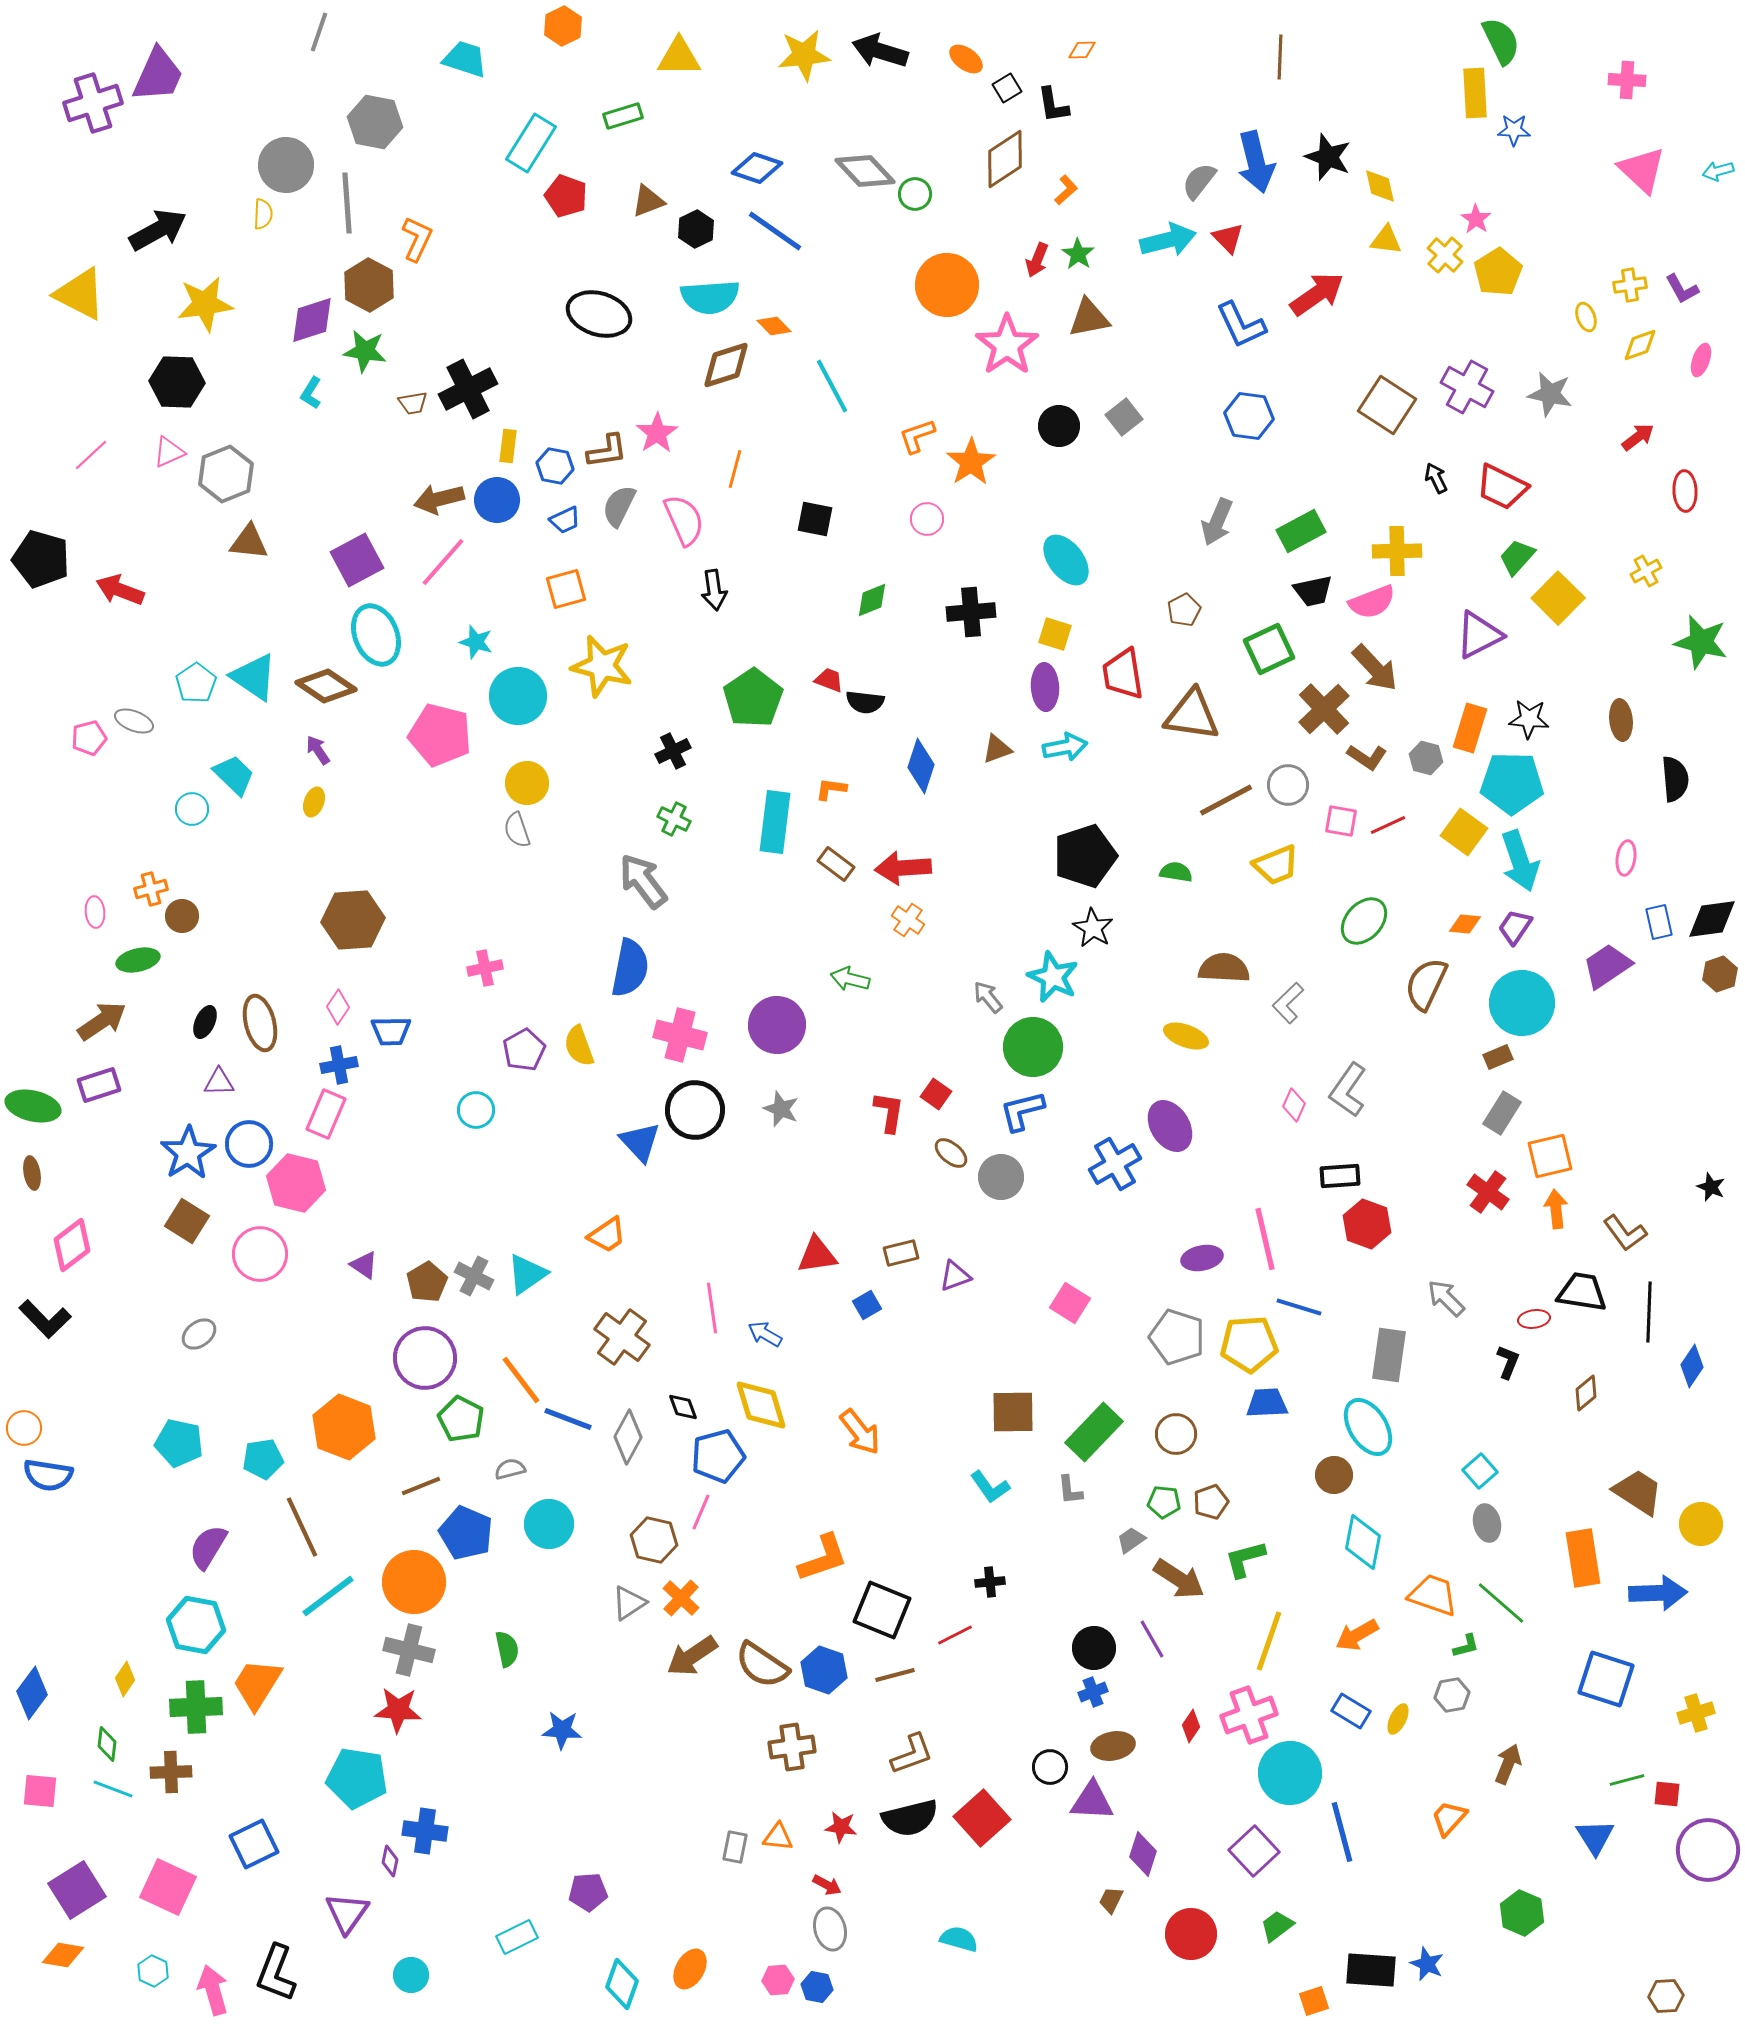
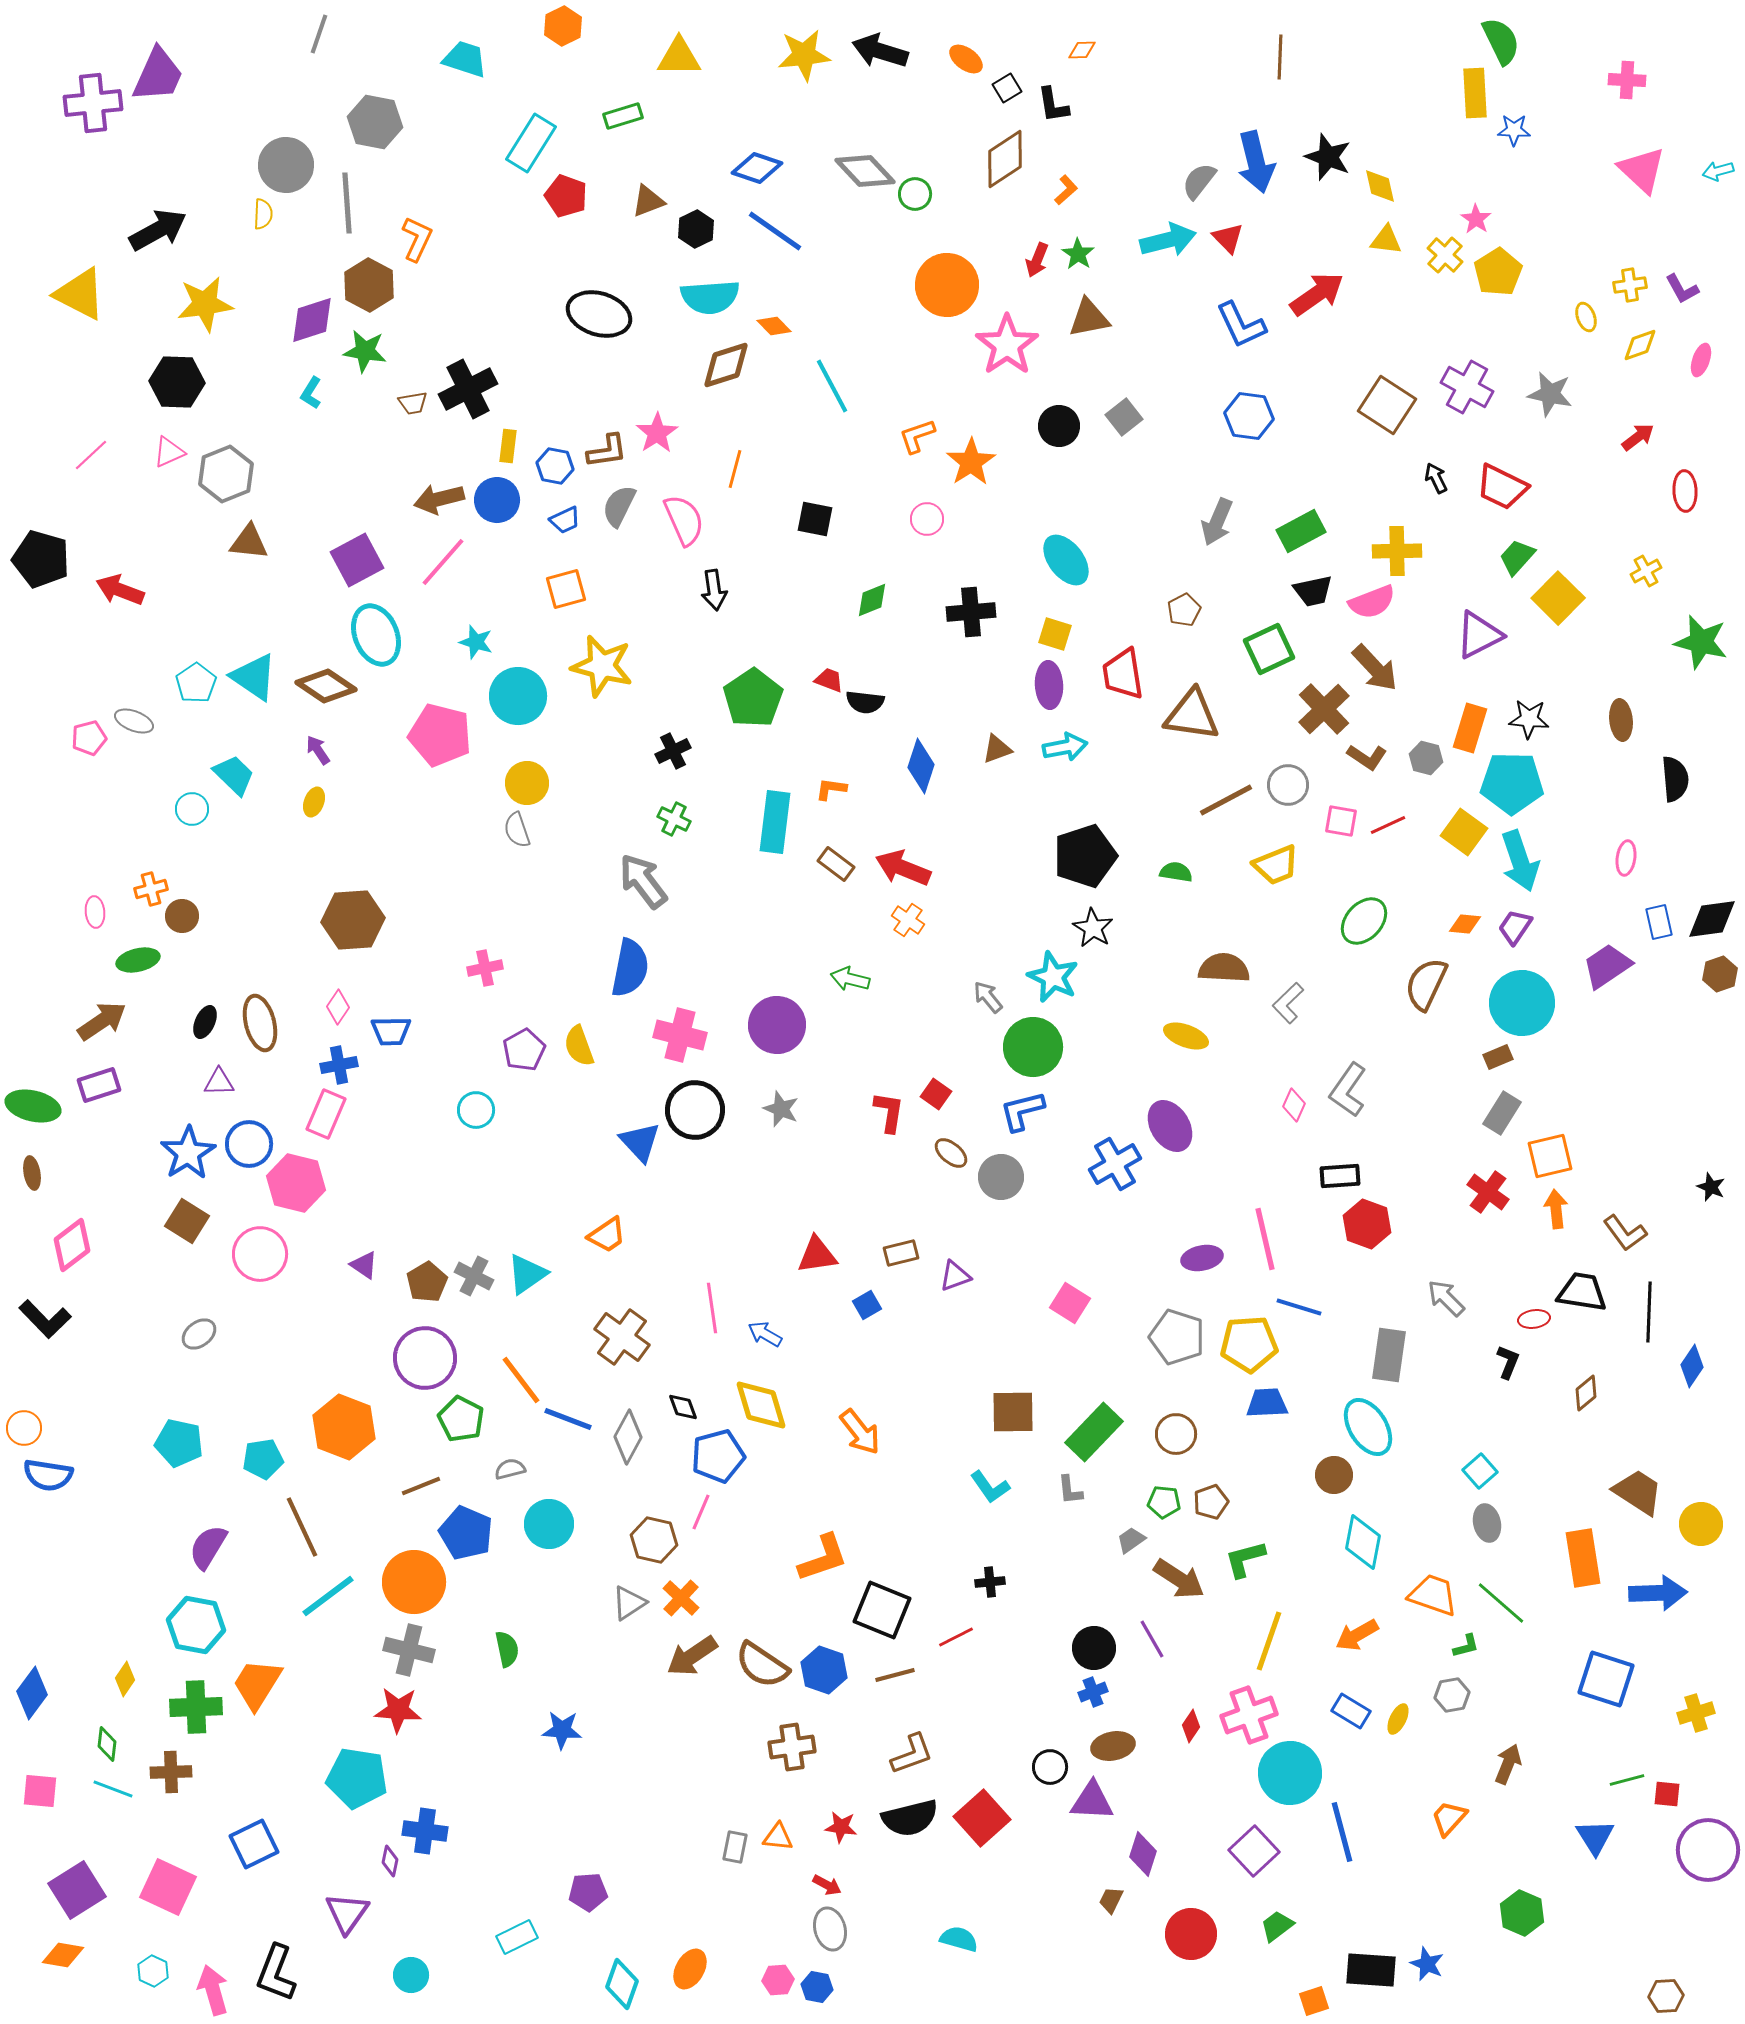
gray line at (319, 32): moved 2 px down
purple cross at (93, 103): rotated 12 degrees clockwise
purple ellipse at (1045, 687): moved 4 px right, 2 px up
red arrow at (903, 868): rotated 26 degrees clockwise
red line at (955, 1635): moved 1 px right, 2 px down
